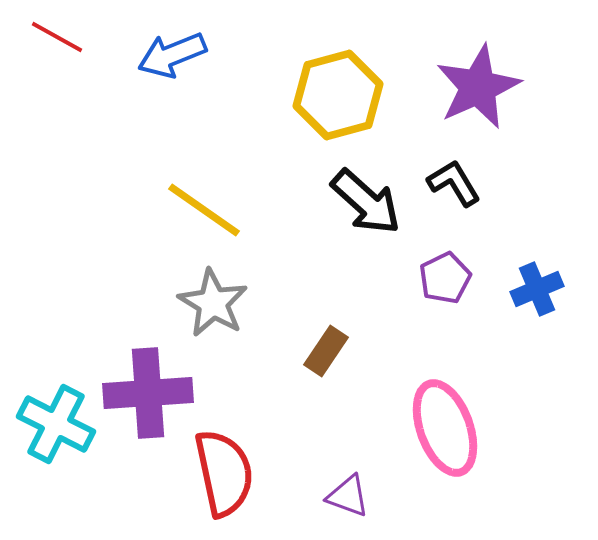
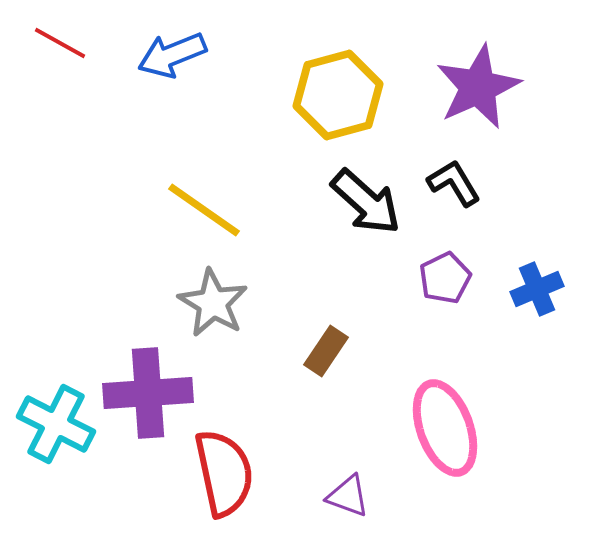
red line: moved 3 px right, 6 px down
